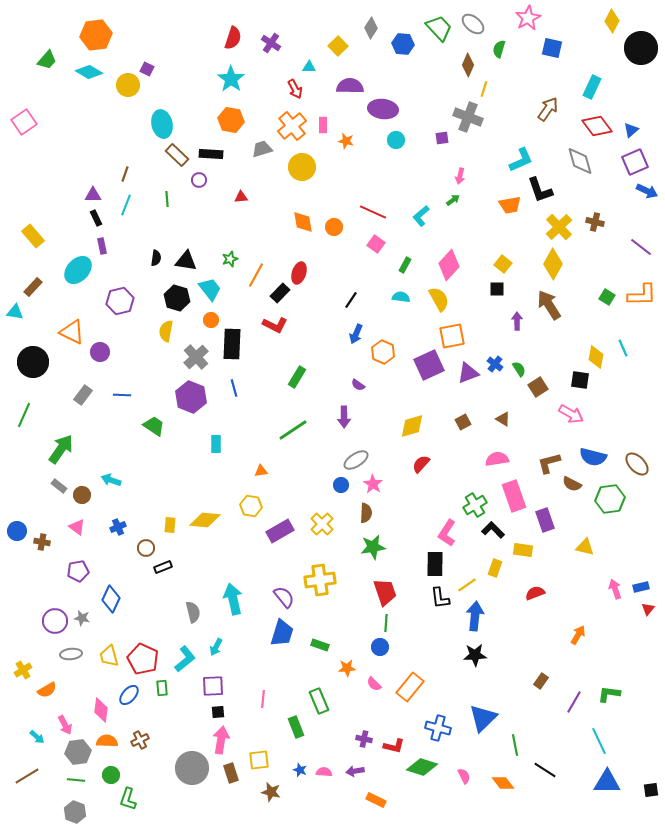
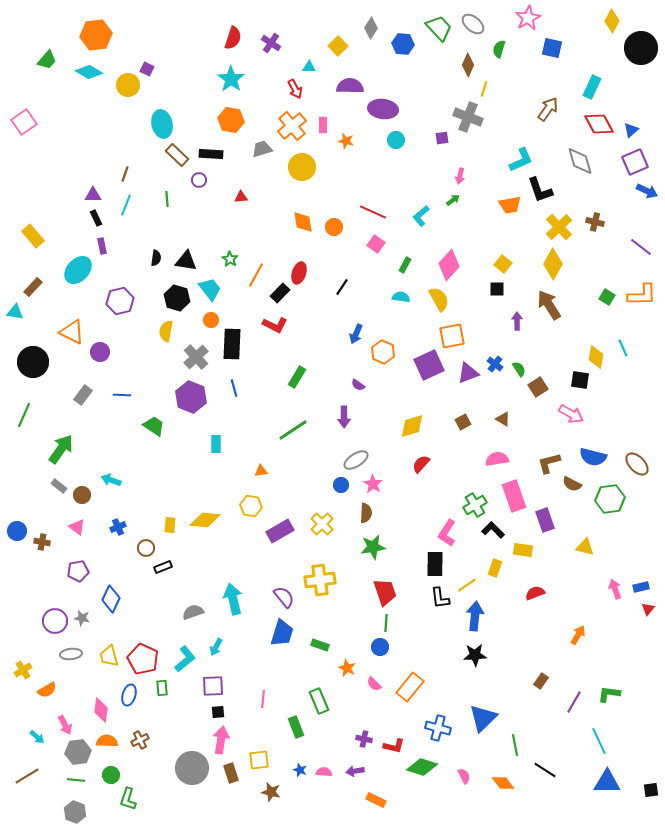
red diamond at (597, 126): moved 2 px right, 2 px up; rotated 8 degrees clockwise
green star at (230, 259): rotated 21 degrees counterclockwise
black line at (351, 300): moved 9 px left, 13 px up
gray semicircle at (193, 612): rotated 95 degrees counterclockwise
orange star at (347, 668): rotated 30 degrees clockwise
blue ellipse at (129, 695): rotated 25 degrees counterclockwise
